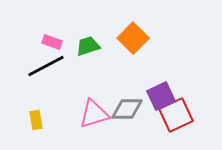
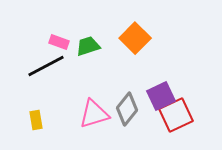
orange square: moved 2 px right
pink rectangle: moved 7 px right
gray diamond: rotated 52 degrees counterclockwise
